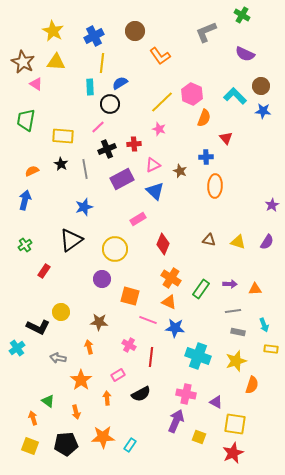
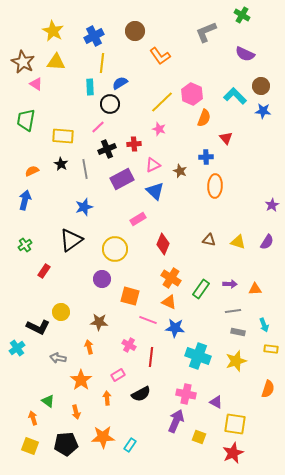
orange semicircle at (252, 385): moved 16 px right, 4 px down
